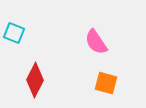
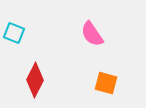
pink semicircle: moved 4 px left, 8 px up
